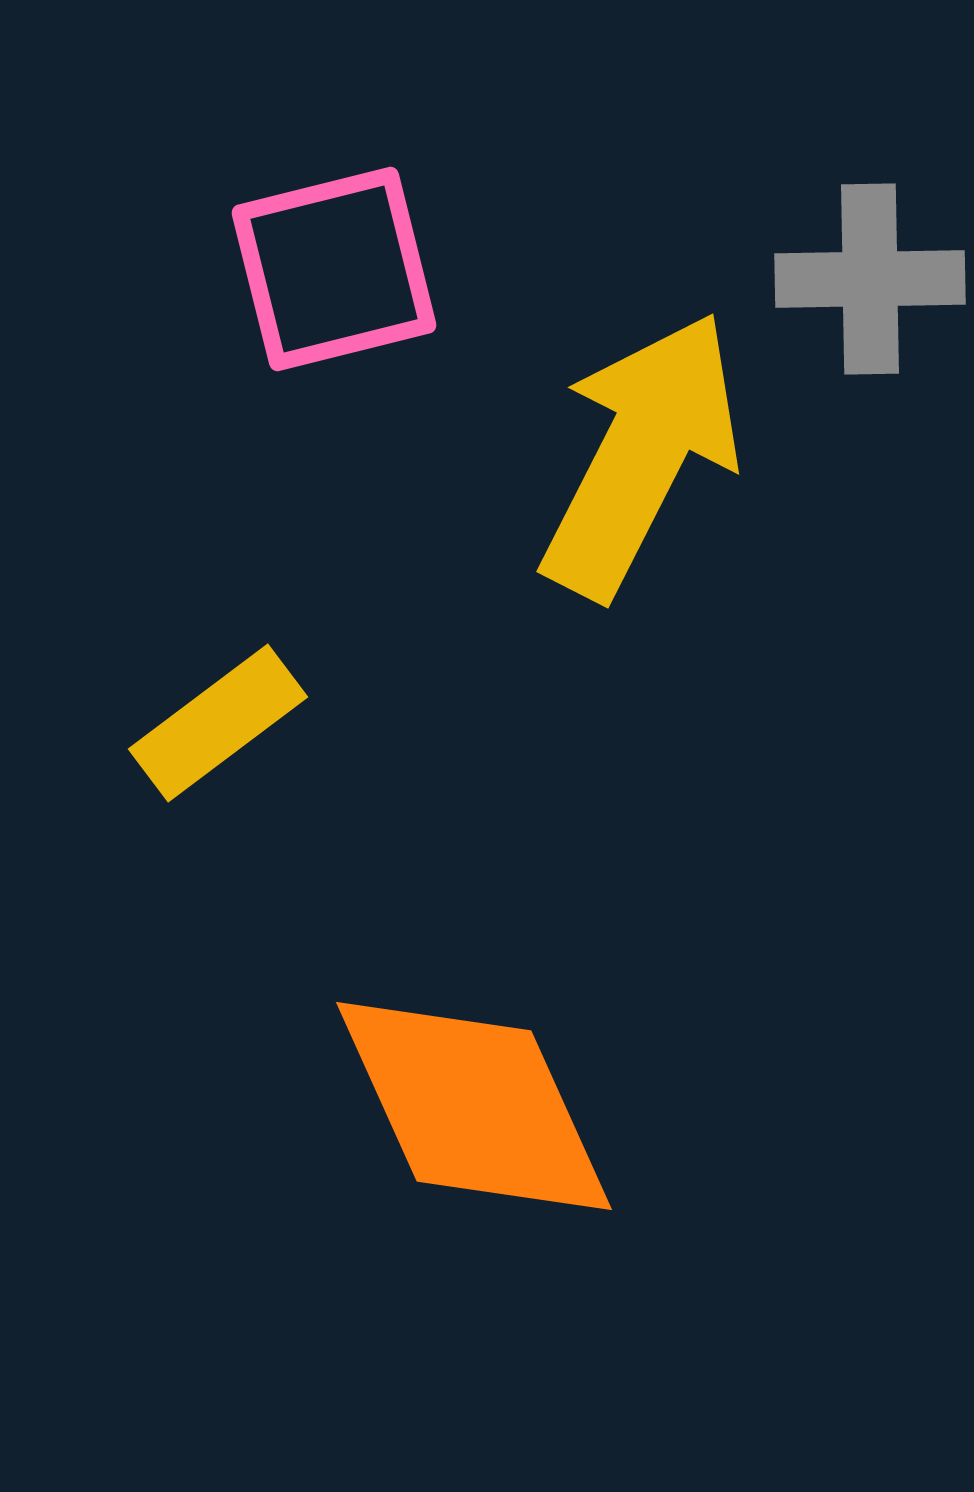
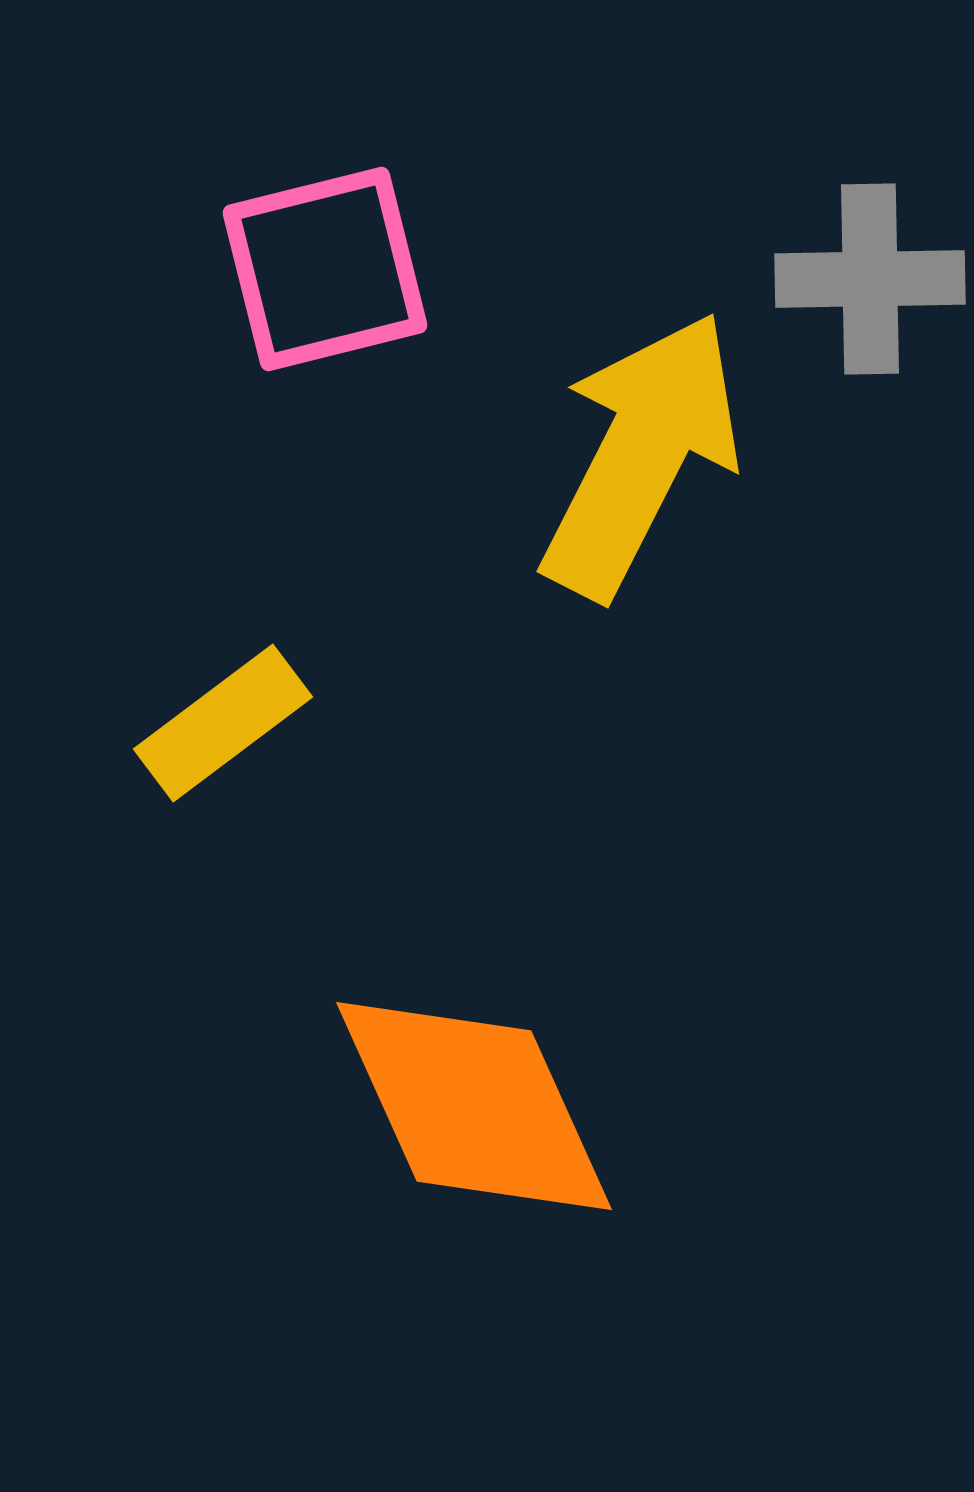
pink square: moved 9 px left
yellow rectangle: moved 5 px right
